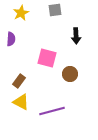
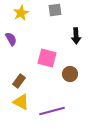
purple semicircle: rotated 32 degrees counterclockwise
